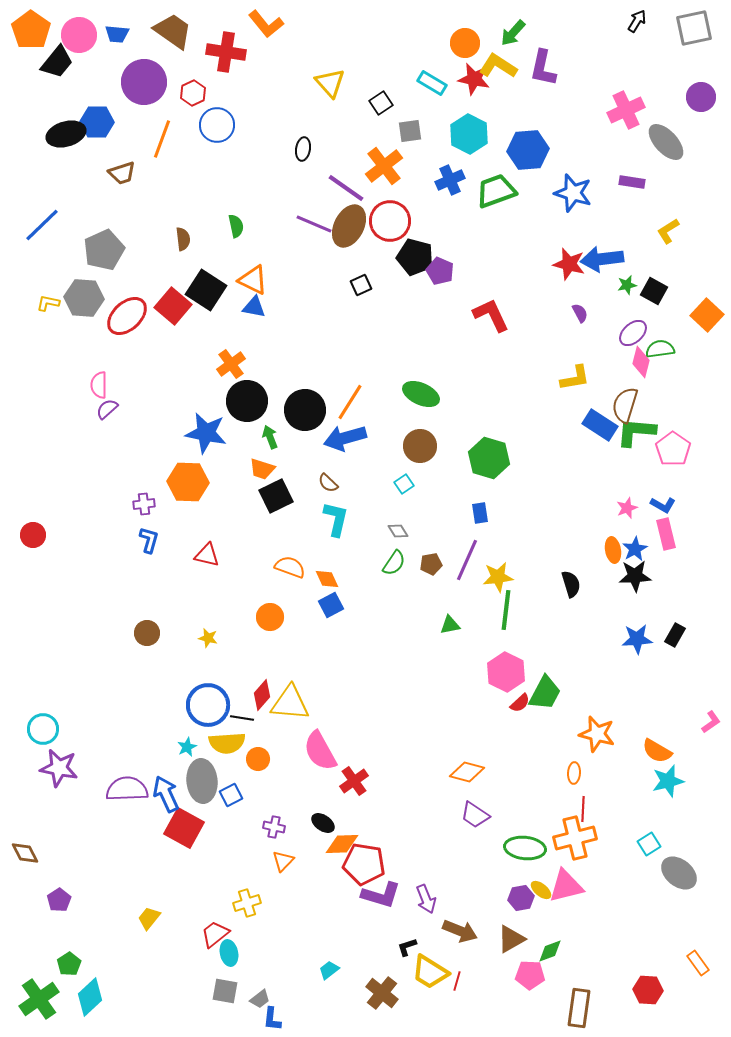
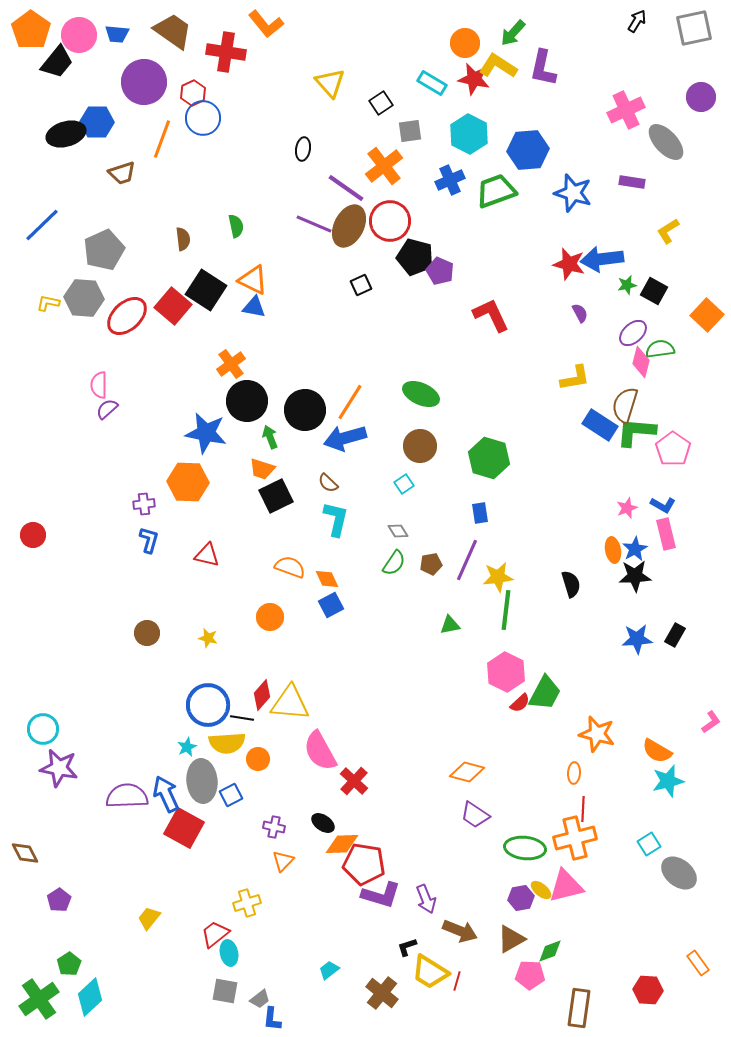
blue circle at (217, 125): moved 14 px left, 7 px up
red cross at (354, 781): rotated 12 degrees counterclockwise
purple semicircle at (127, 789): moved 7 px down
